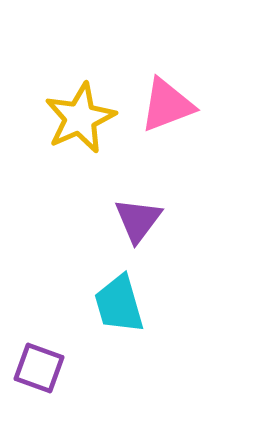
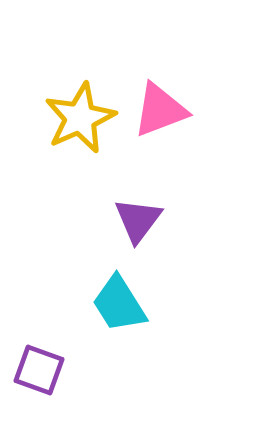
pink triangle: moved 7 px left, 5 px down
cyan trapezoid: rotated 16 degrees counterclockwise
purple square: moved 2 px down
